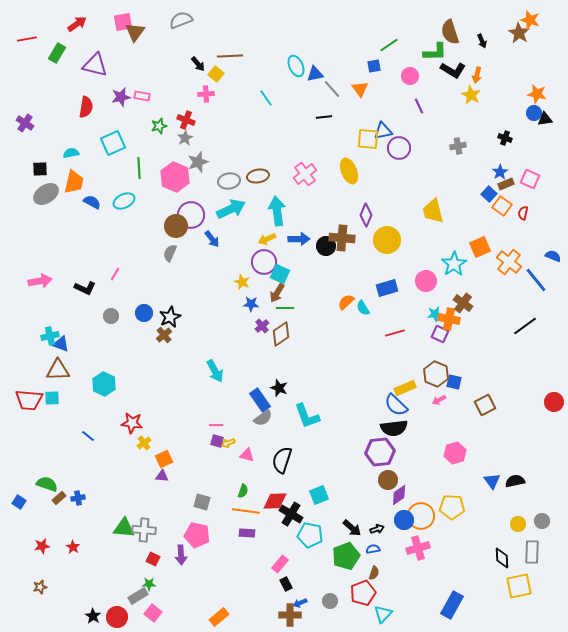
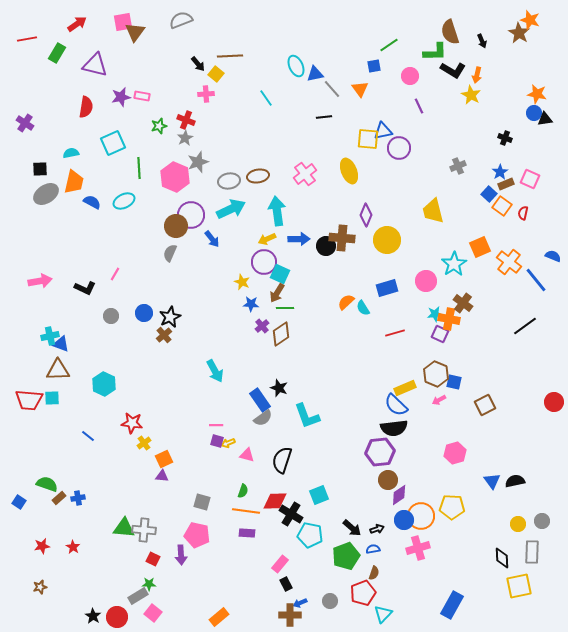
gray cross at (458, 146): moved 20 px down; rotated 14 degrees counterclockwise
